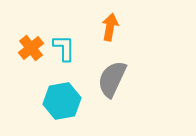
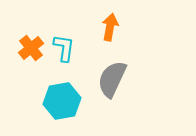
cyan L-shape: rotated 8 degrees clockwise
